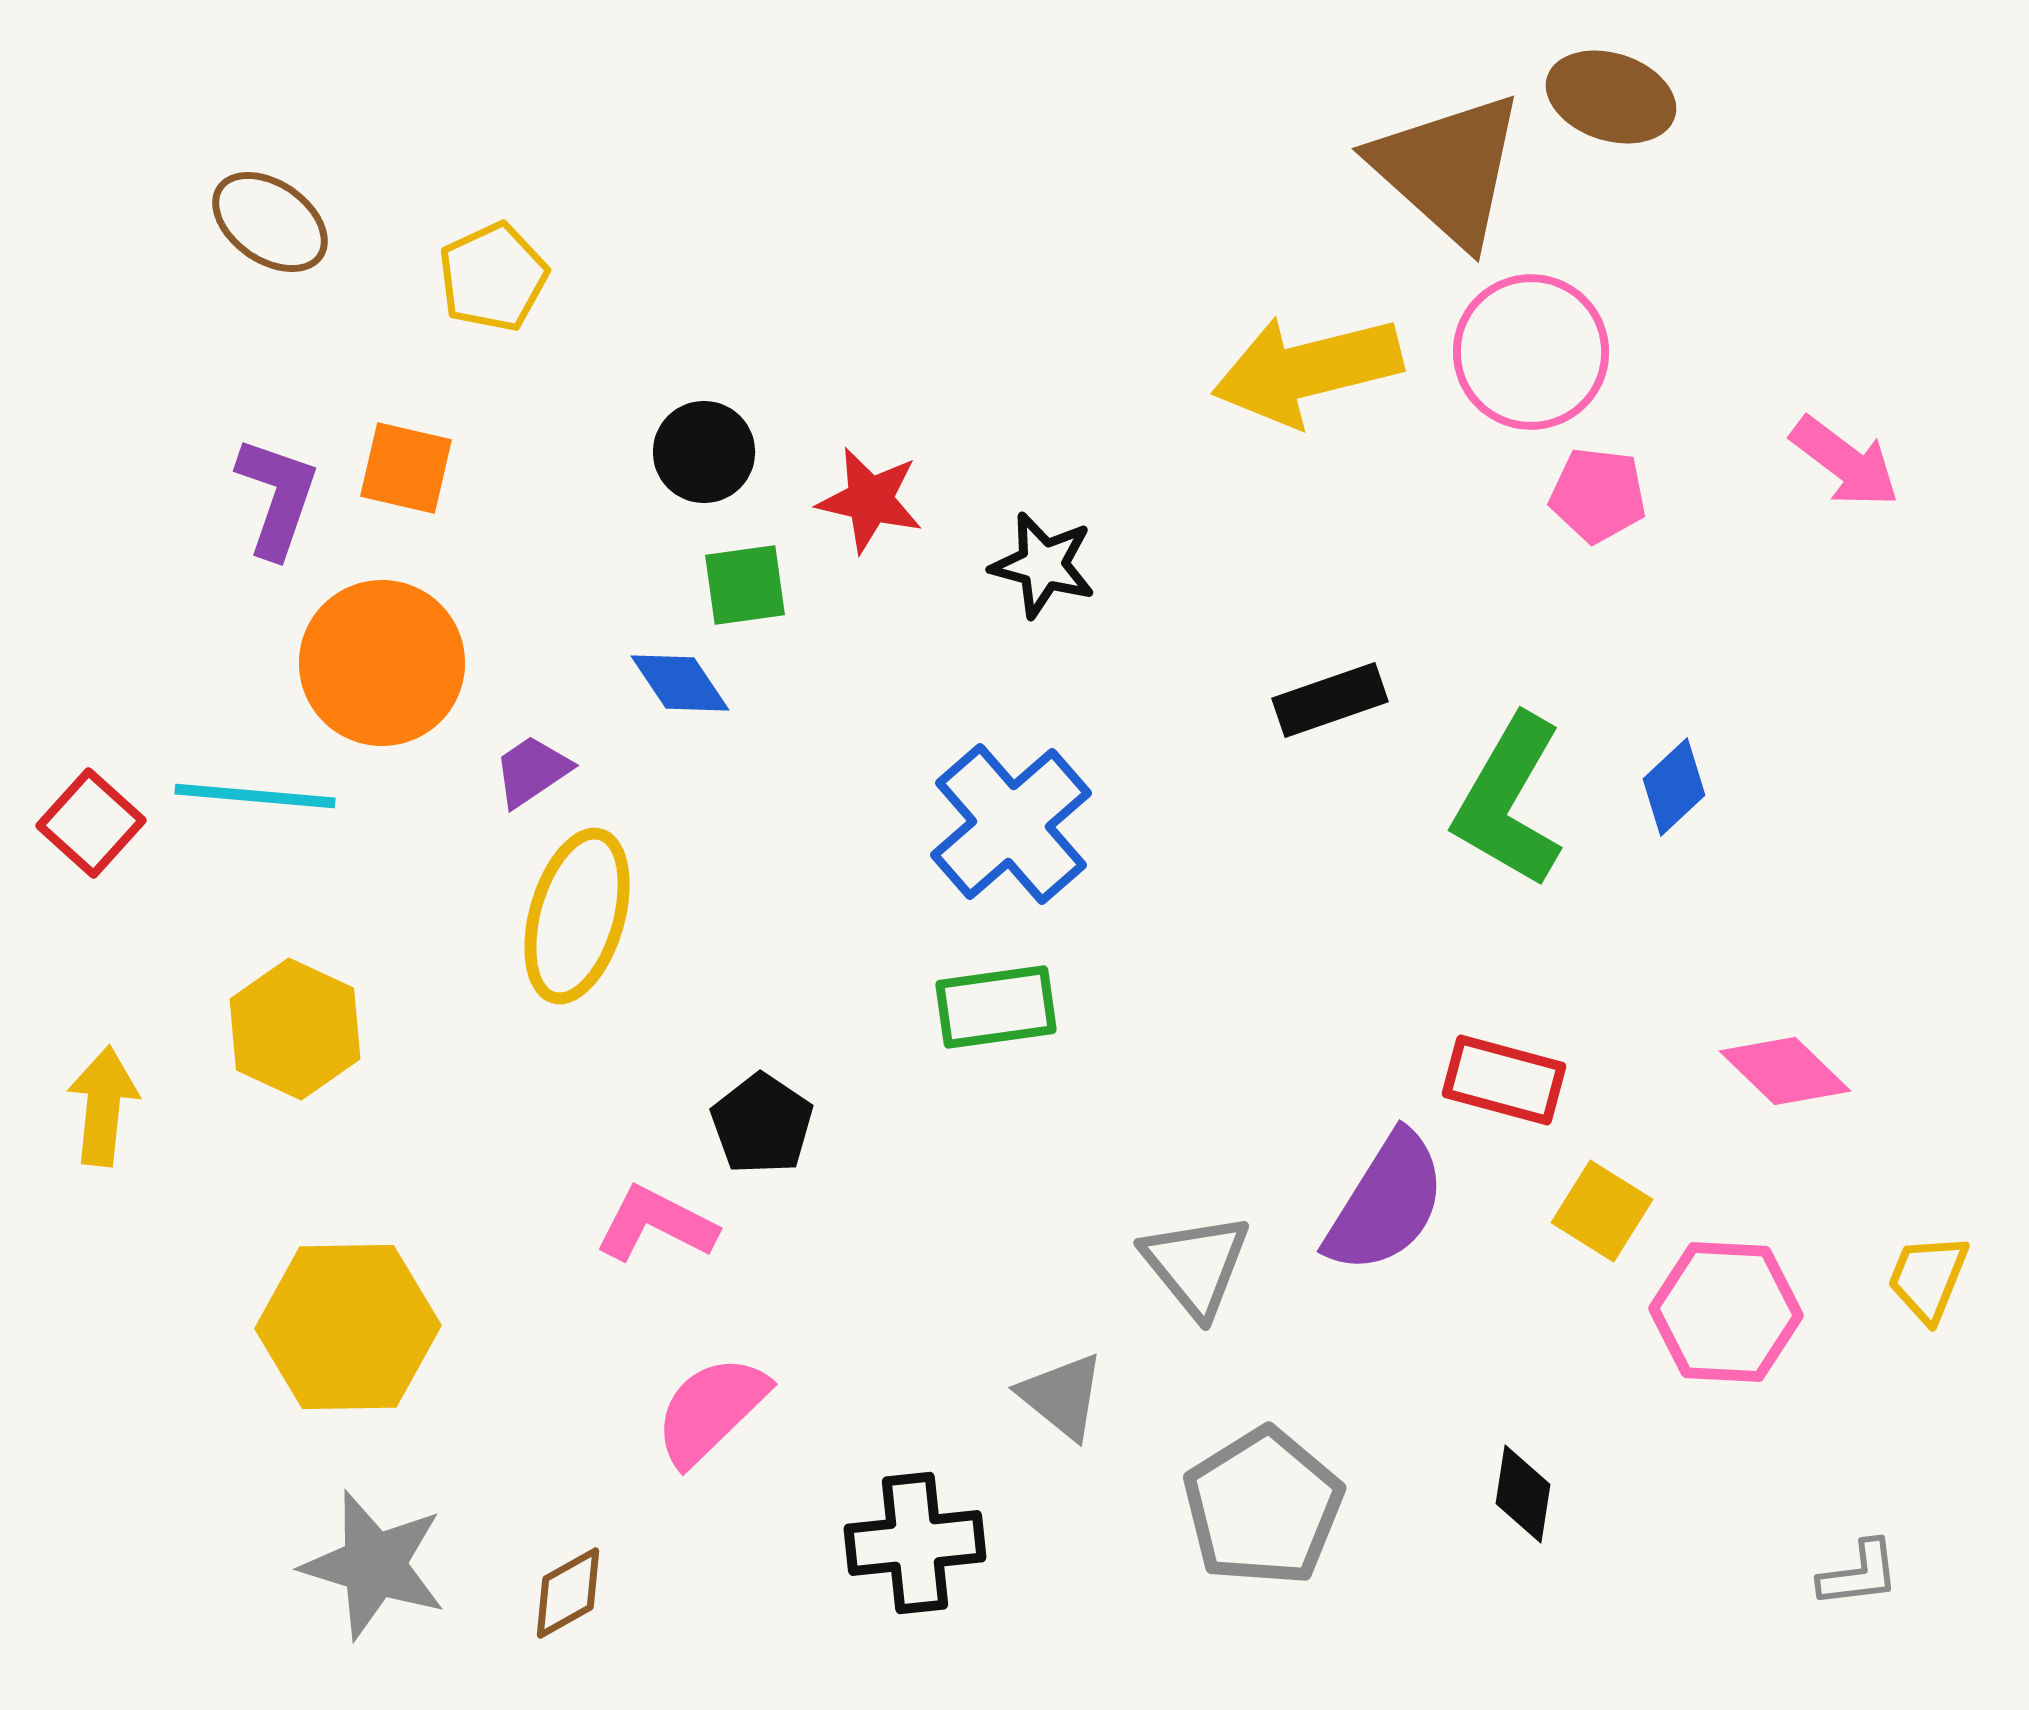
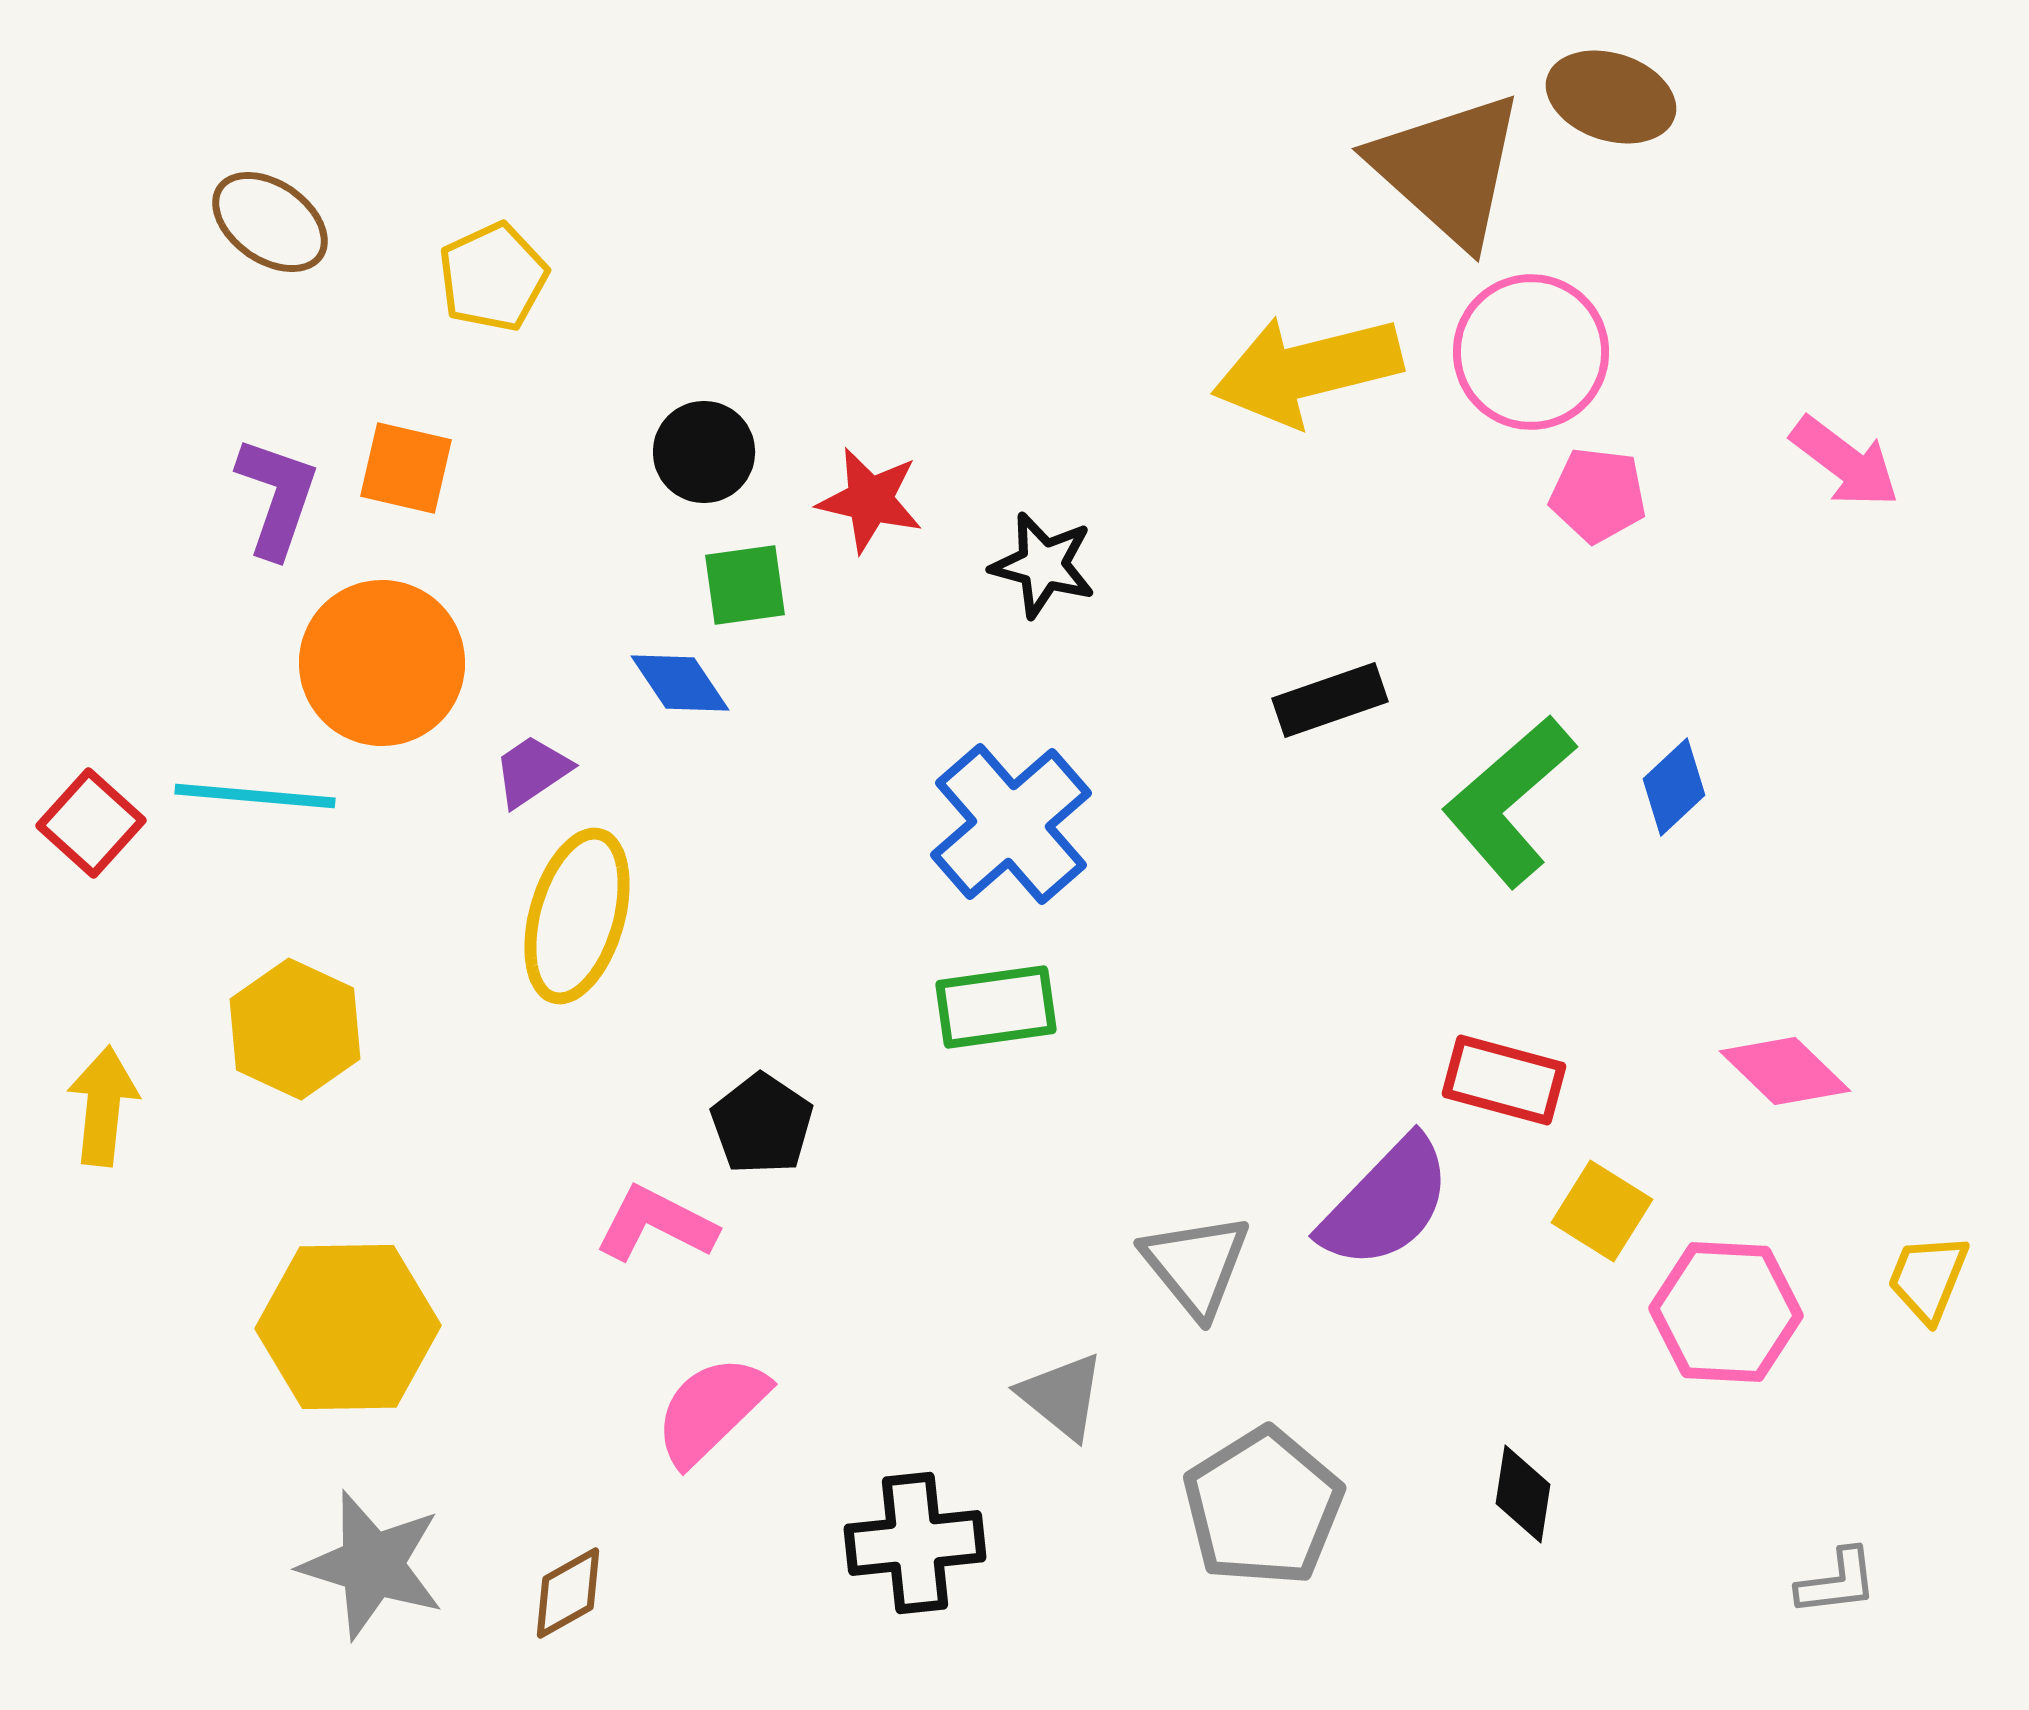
green L-shape at (1509, 801): rotated 19 degrees clockwise
purple semicircle at (1386, 1203): rotated 12 degrees clockwise
gray star at (374, 1565): moved 2 px left
gray L-shape at (1859, 1574): moved 22 px left, 8 px down
